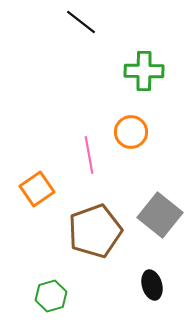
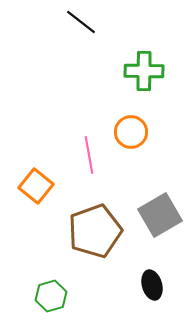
orange square: moved 1 px left, 3 px up; rotated 16 degrees counterclockwise
gray square: rotated 21 degrees clockwise
